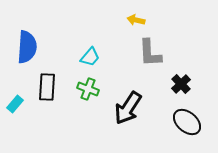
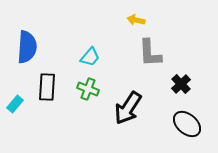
black ellipse: moved 2 px down
